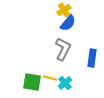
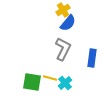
yellow cross: moved 1 px left
